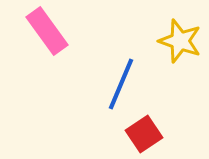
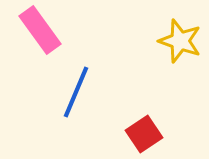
pink rectangle: moved 7 px left, 1 px up
blue line: moved 45 px left, 8 px down
